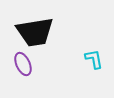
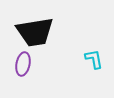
purple ellipse: rotated 35 degrees clockwise
